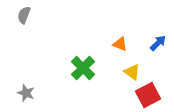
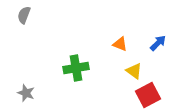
green cross: moved 7 px left; rotated 35 degrees clockwise
yellow triangle: moved 2 px right, 1 px up
